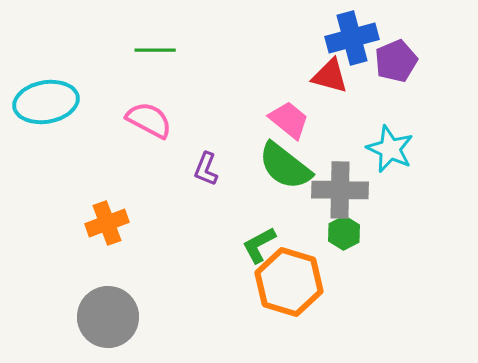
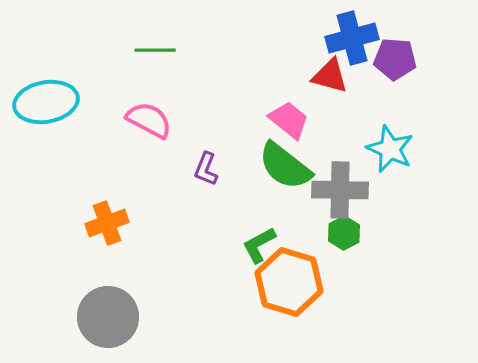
purple pentagon: moved 1 px left, 2 px up; rotated 27 degrees clockwise
